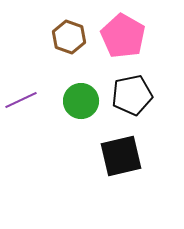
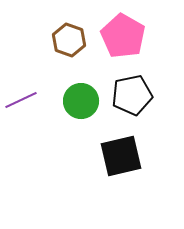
brown hexagon: moved 3 px down
